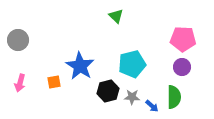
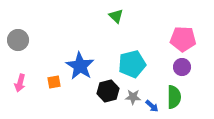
gray star: moved 1 px right
